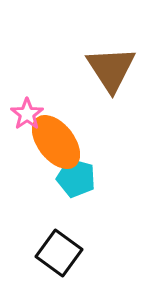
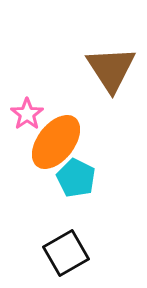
orange ellipse: rotated 76 degrees clockwise
cyan pentagon: rotated 12 degrees clockwise
black square: moved 7 px right; rotated 24 degrees clockwise
